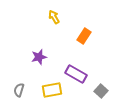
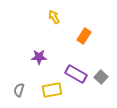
purple star: rotated 14 degrees clockwise
gray square: moved 14 px up
